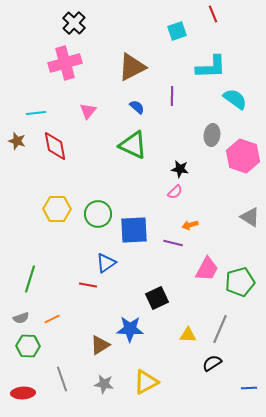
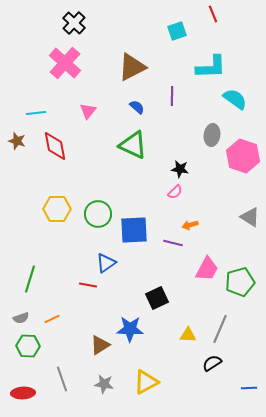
pink cross at (65, 63): rotated 32 degrees counterclockwise
